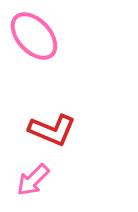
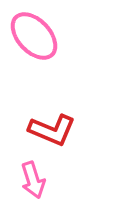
pink arrow: rotated 63 degrees counterclockwise
